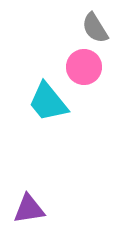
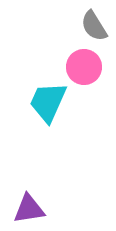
gray semicircle: moved 1 px left, 2 px up
cyan trapezoid: rotated 63 degrees clockwise
